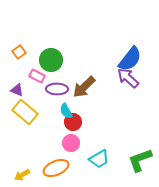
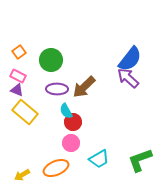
pink rectangle: moved 19 px left
